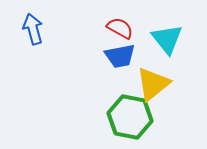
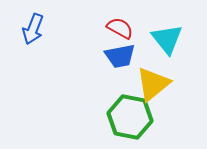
blue arrow: rotated 144 degrees counterclockwise
